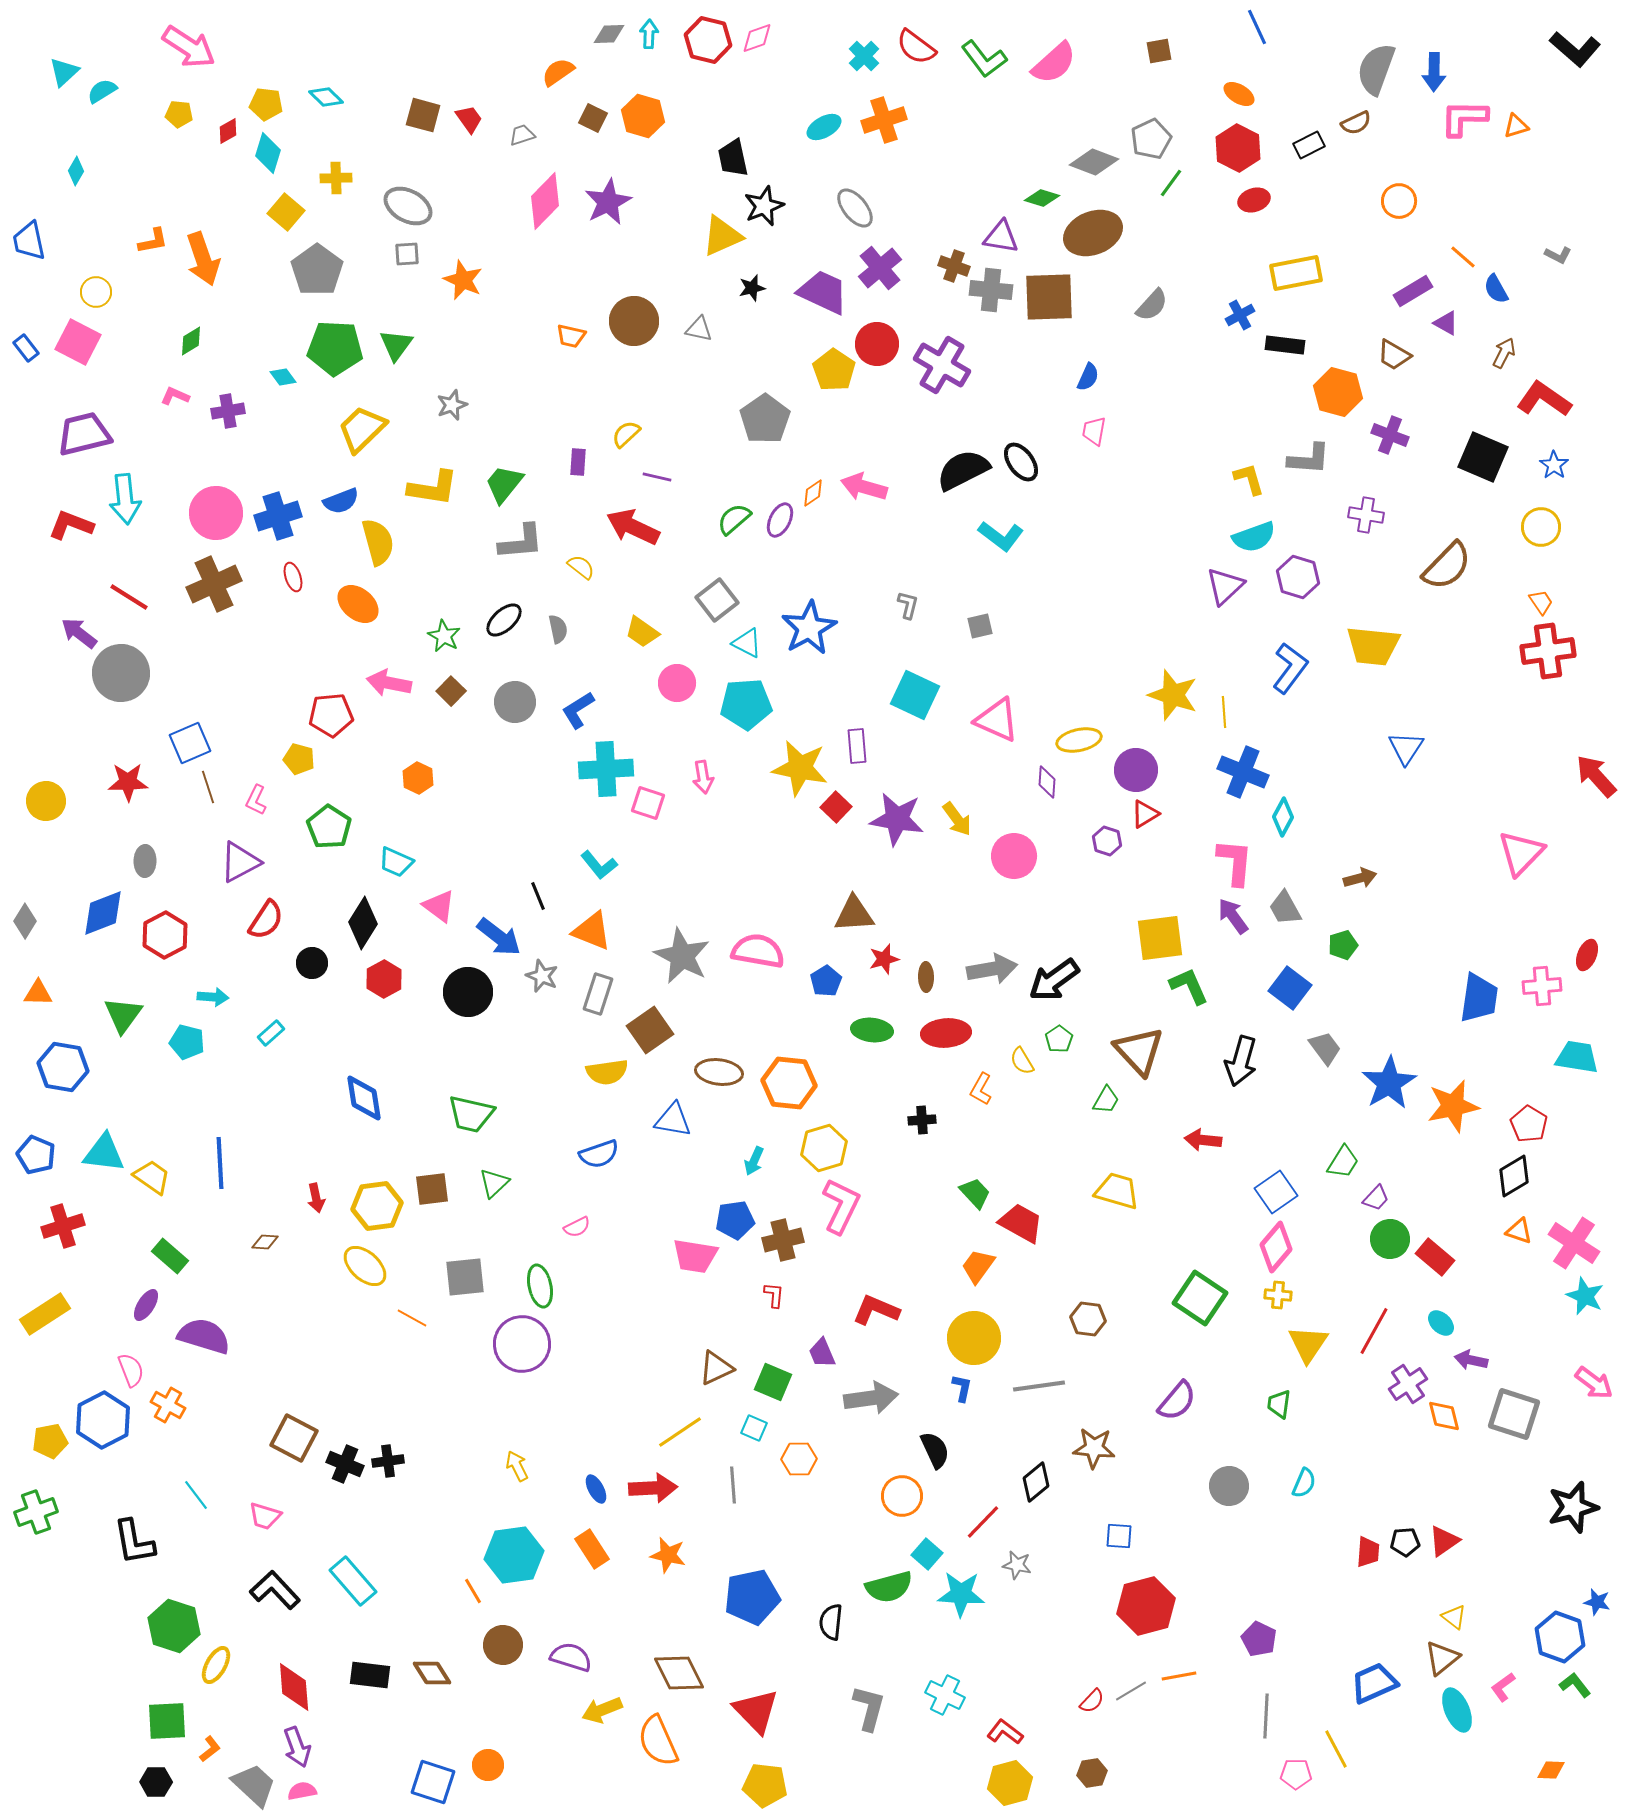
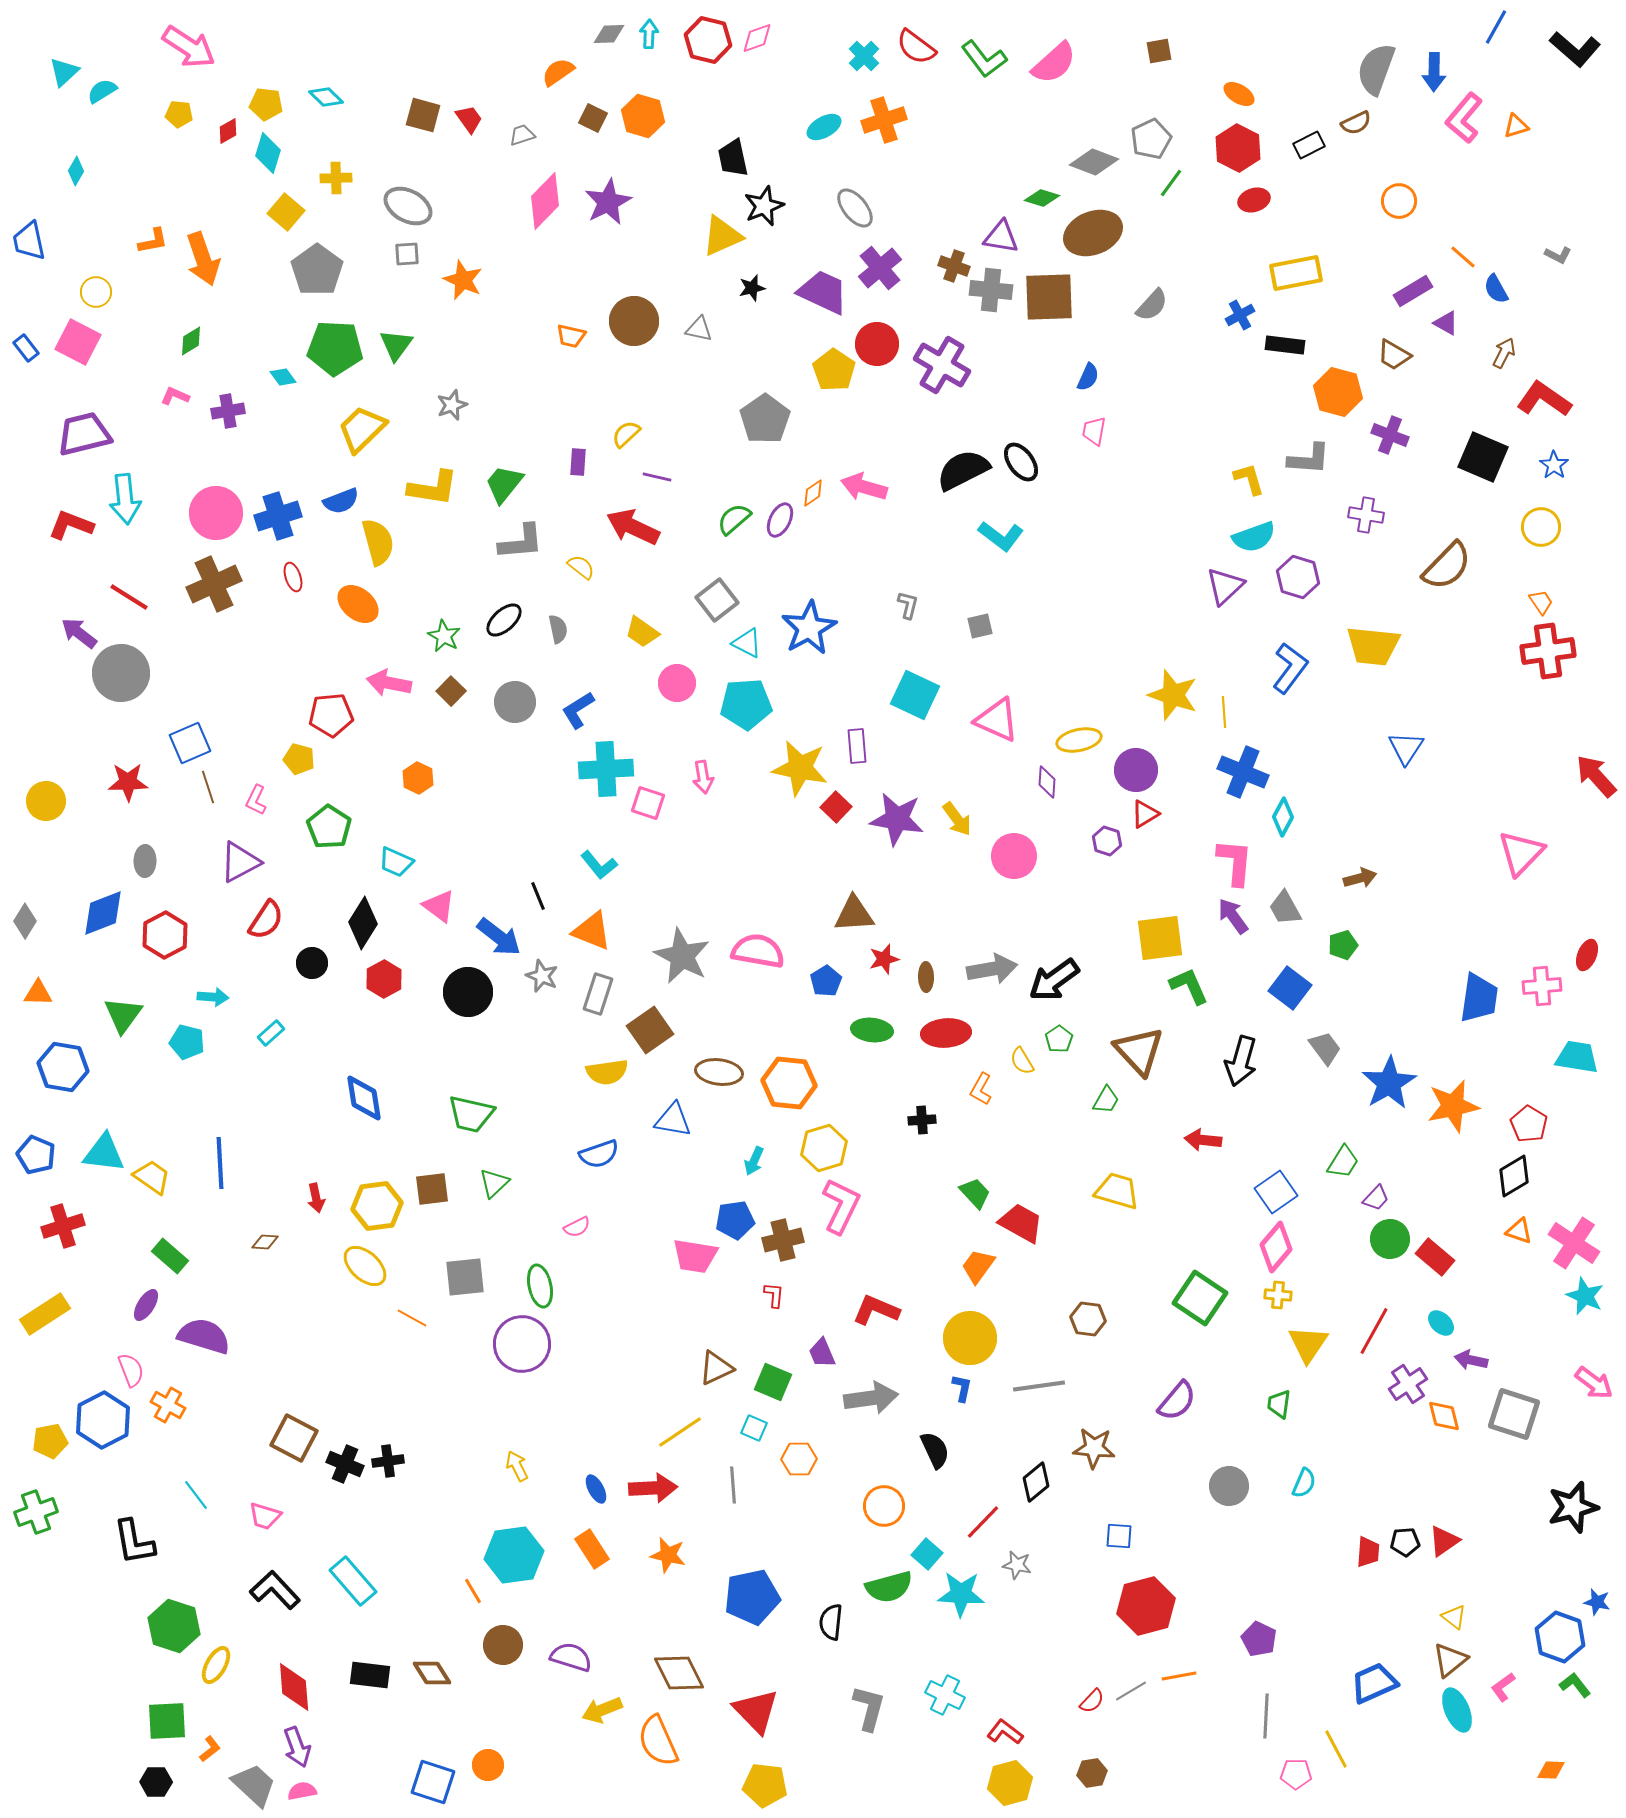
blue line at (1257, 27): moved 239 px right; rotated 54 degrees clockwise
pink L-shape at (1464, 118): rotated 51 degrees counterclockwise
yellow circle at (974, 1338): moved 4 px left
orange circle at (902, 1496): moved 18 px left, 10 px down
brown triangle at (1442, 1658): moved 8 px right, 2 px down
